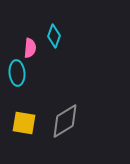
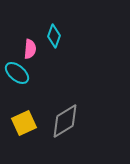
pink semicircle: moved 1 px down
cyan ellipse: rotated 45 degrees counterclockwise
yellow square: rotated 35 degrees counterclockwise
